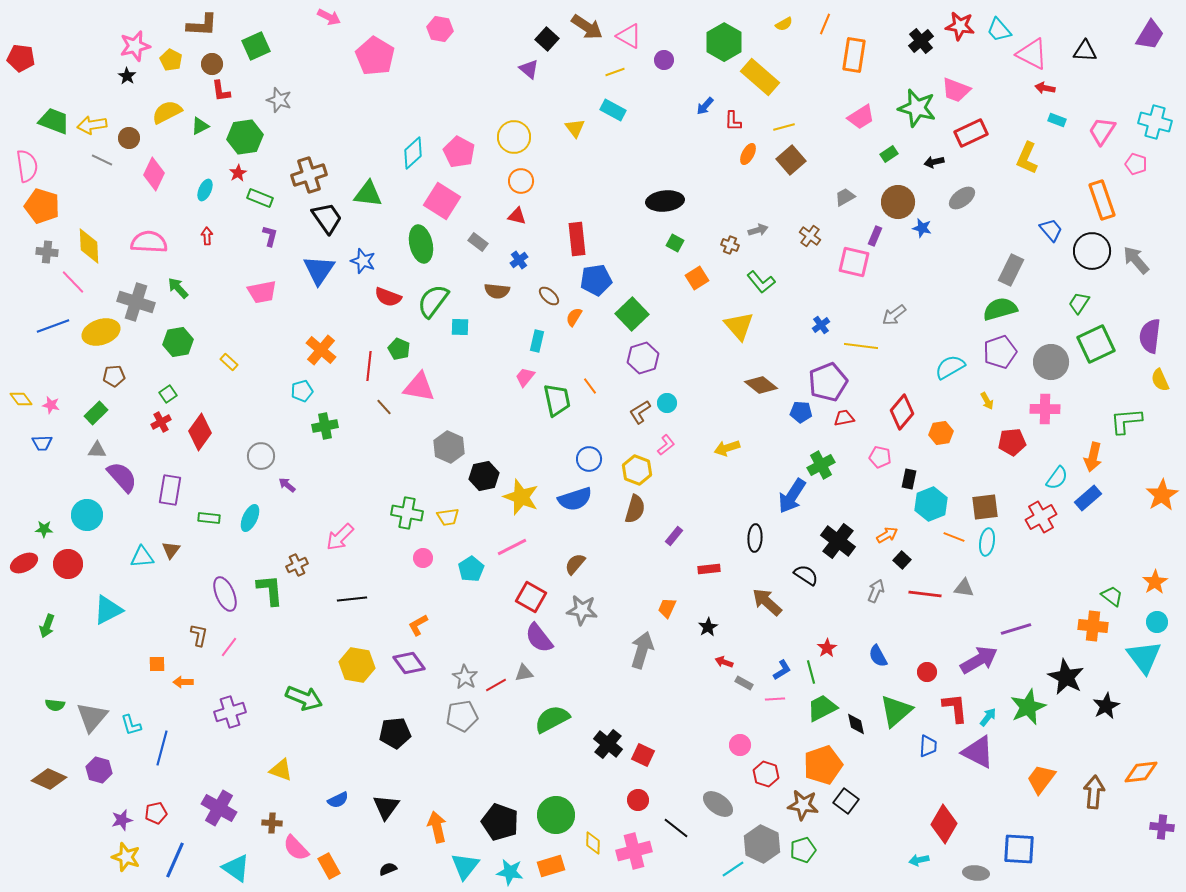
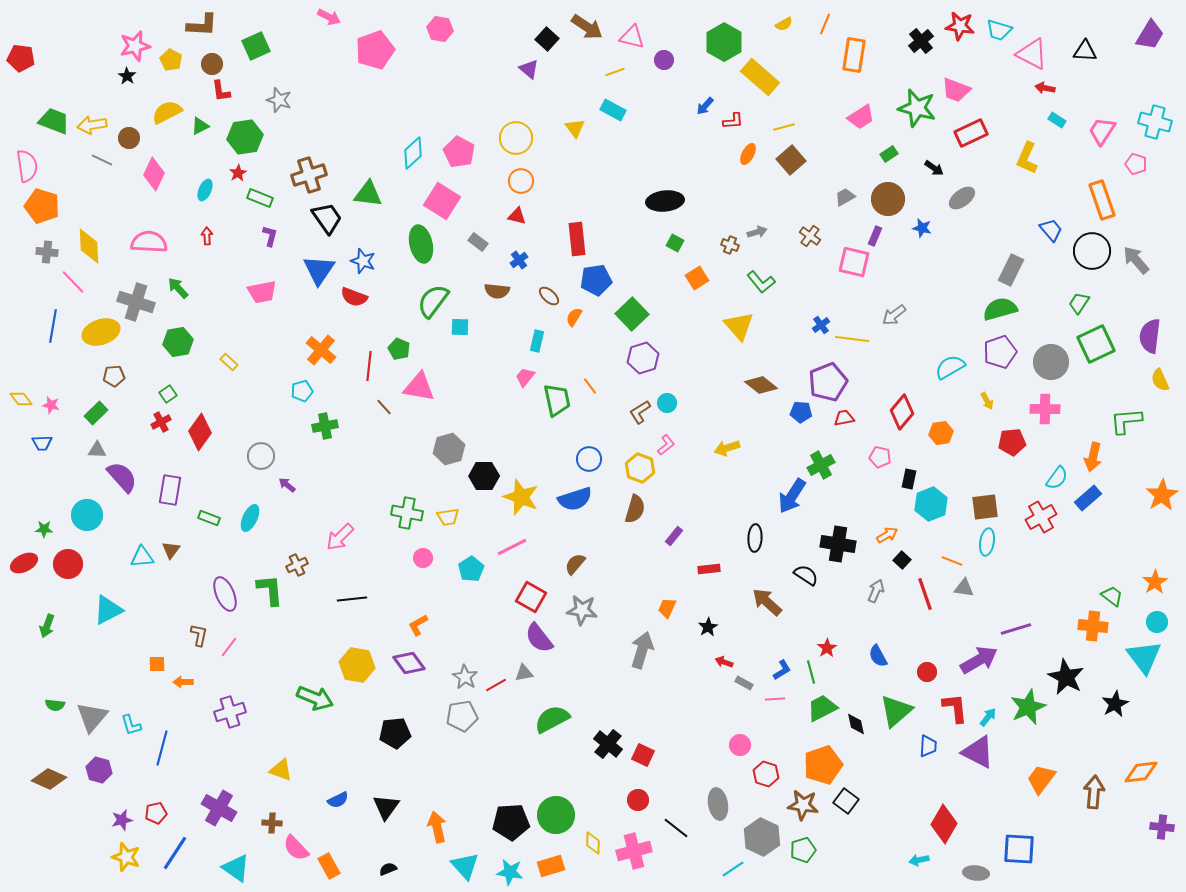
cyan trapezoid at (999, 30): rotated 32 degrees counterclockwise
pink triangle at (629, 36): moved 3 px right, 1 px down; rotated 16 degrees counterclockwise
pink pentagon at (375, 56): moved 6 px up; rotated 21 degrees clockwise
cyan rectangle at (1057, 120): rotated 12 degrees clockwise
red L-shape at (733, 121): rotated 95 degrees counterclockwise
yellow circle at (514, 137): moved 2 px right, 1 px down
black arrow at (934, 162): moved 6 px down; rotated 132 degrees counterclockwise
brown circle at (898, 202): moved 10 px left, 3 px up
gray arrow at (758, 230): moved 1 px left, 2 px down
red semicircle at (388, 297): moved 34 px left
blue line at (53, 326): rotated 60 degrees counterclockwise
yellow line at (861, 346): moved 9 px left, 7 px up
gray hexagon at (449, 447): moved 2 px down; rotated 20 degrees clockwise
yellow hexagon at (637, 470): moved 3 px right, 2 px up
black hexagon at (484, 476): rotated 12 degrees clockwise
green rectangle at (209, 518): rotated 15 degrees clockwise
orange line at (954, 537): moved 2 px left, 24 px down
black cross at (838, 541): moved 3 px down; rotated 28 degrees counterclockwise
red line at (925, 594): rotated 64 degrees clockwise
green arrow at (304, 698): moved 11 px right
black star at (1106, 706): moved 9 px right, 2 px up
gray ellipse at (718, 804): rotated 44 degrees clockwise
black pentagon at (500, 822): moved 11 px right; rotated 24 degrees counterclockwise
gray hexagon at (762, 844): moved 7 px up
blue line at (175, 860): moved 7 px up; rotated 9 degrees clockwise
cyan triangle at (465, 866): rotated 20 degrees counterclockwise
